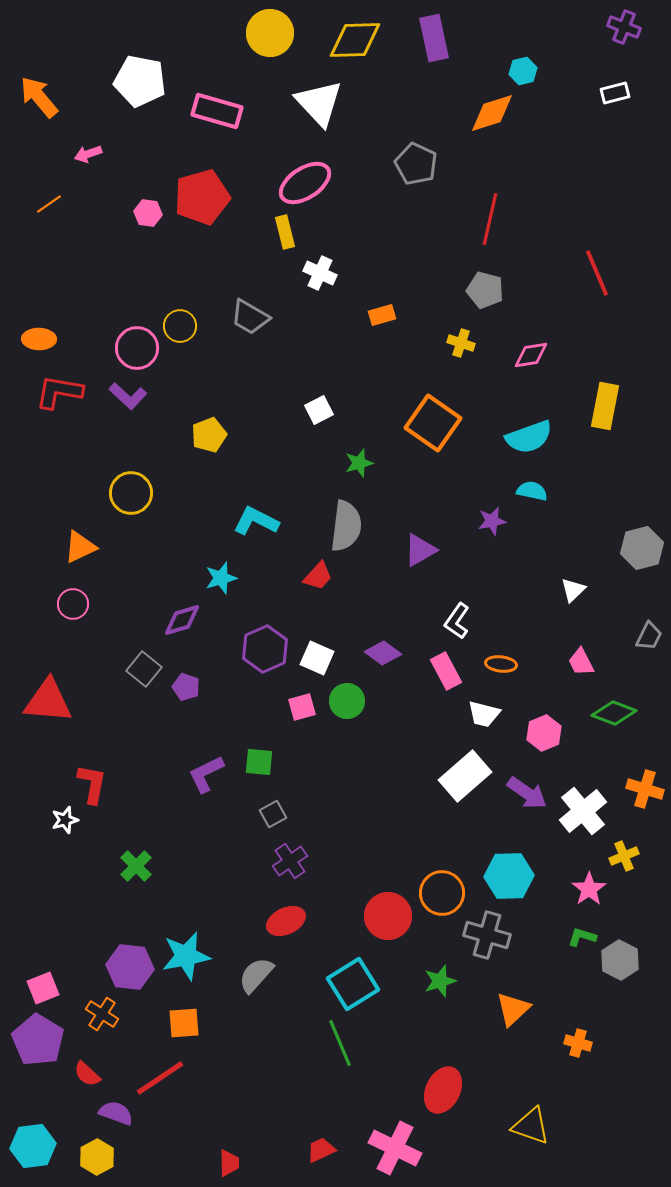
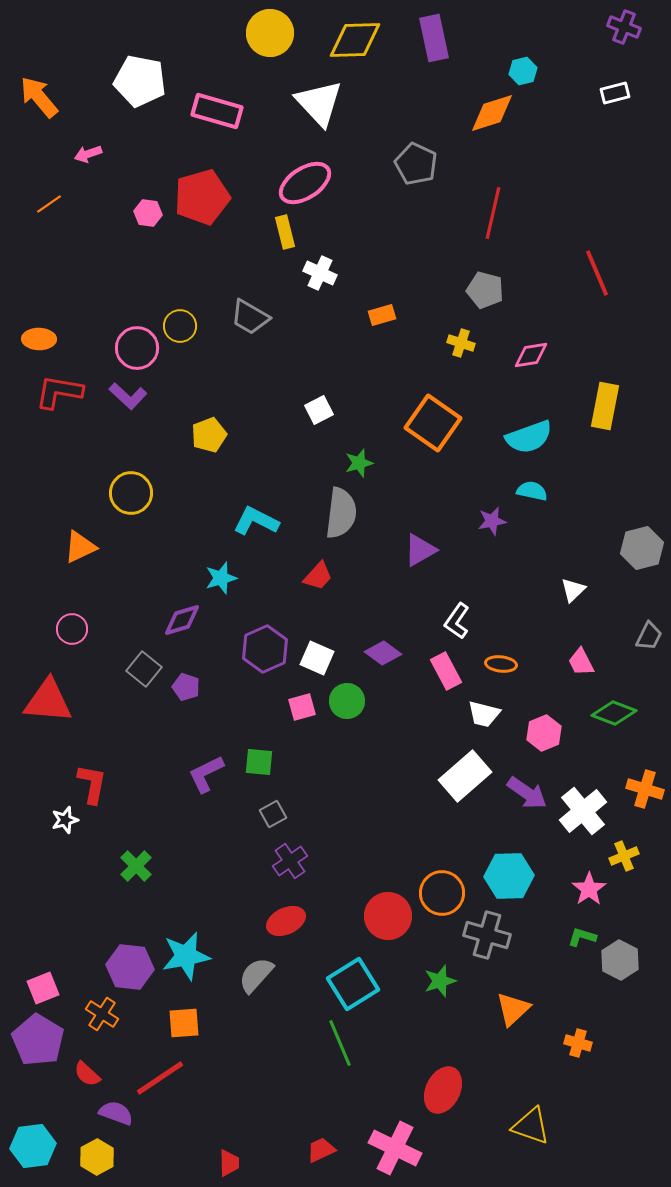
red line at (490, 219): moved 3 px right, 6 px up
gray semicircle at (346, 526): moved 5 px left, 13 px up
pink circle at (73, 604): moved 1 px left, 25 px down
